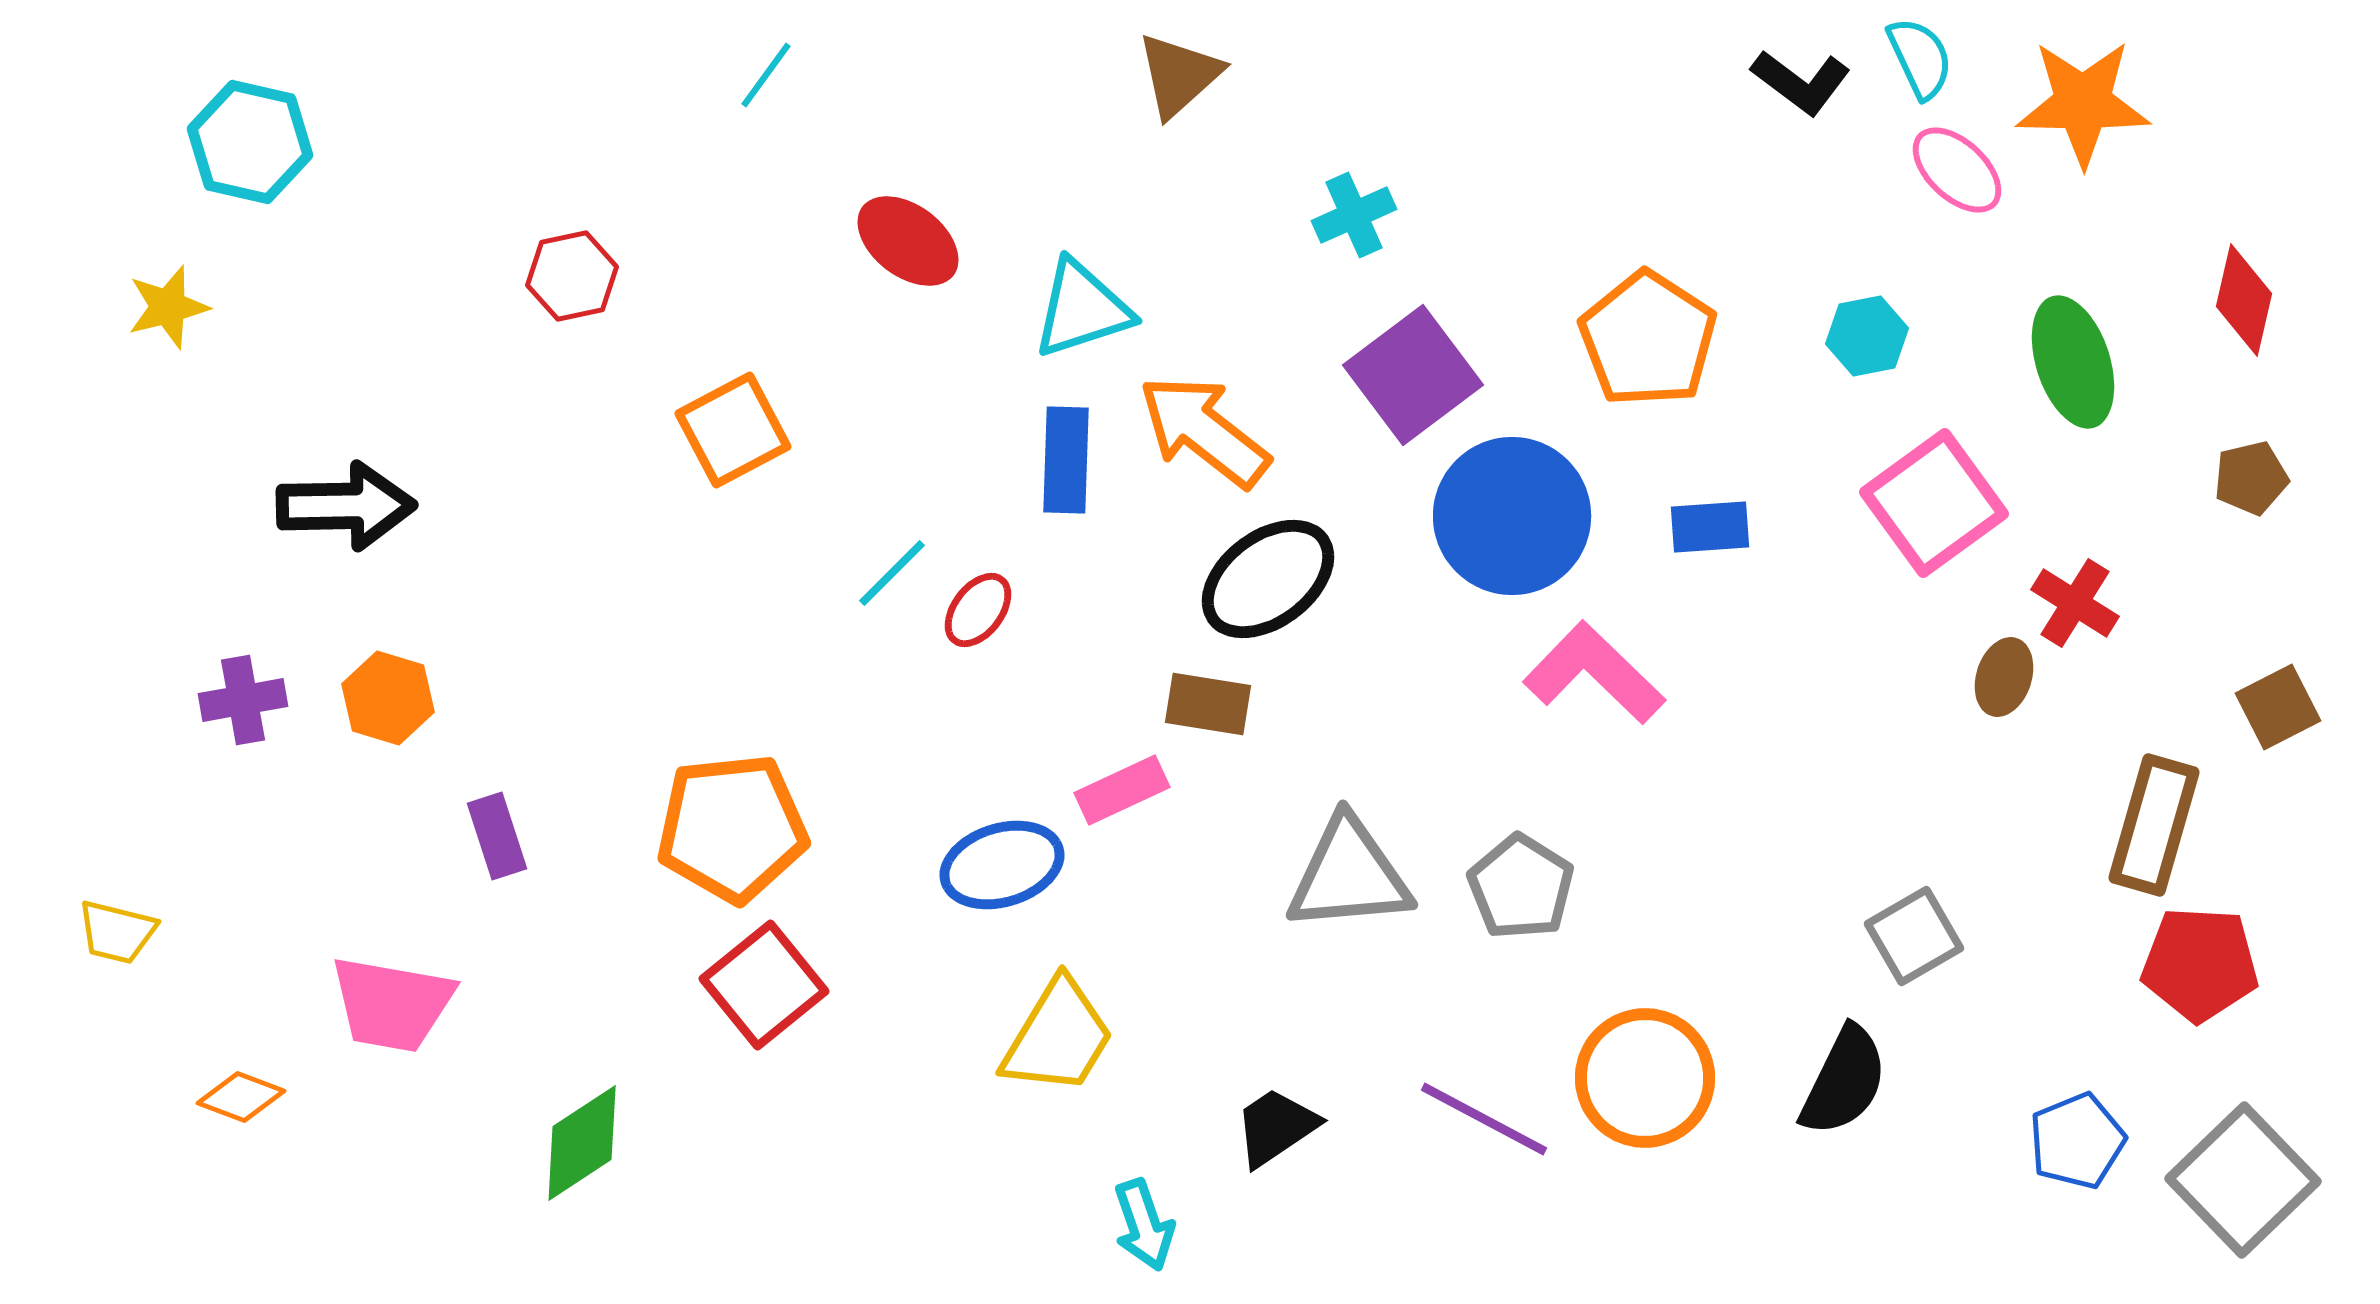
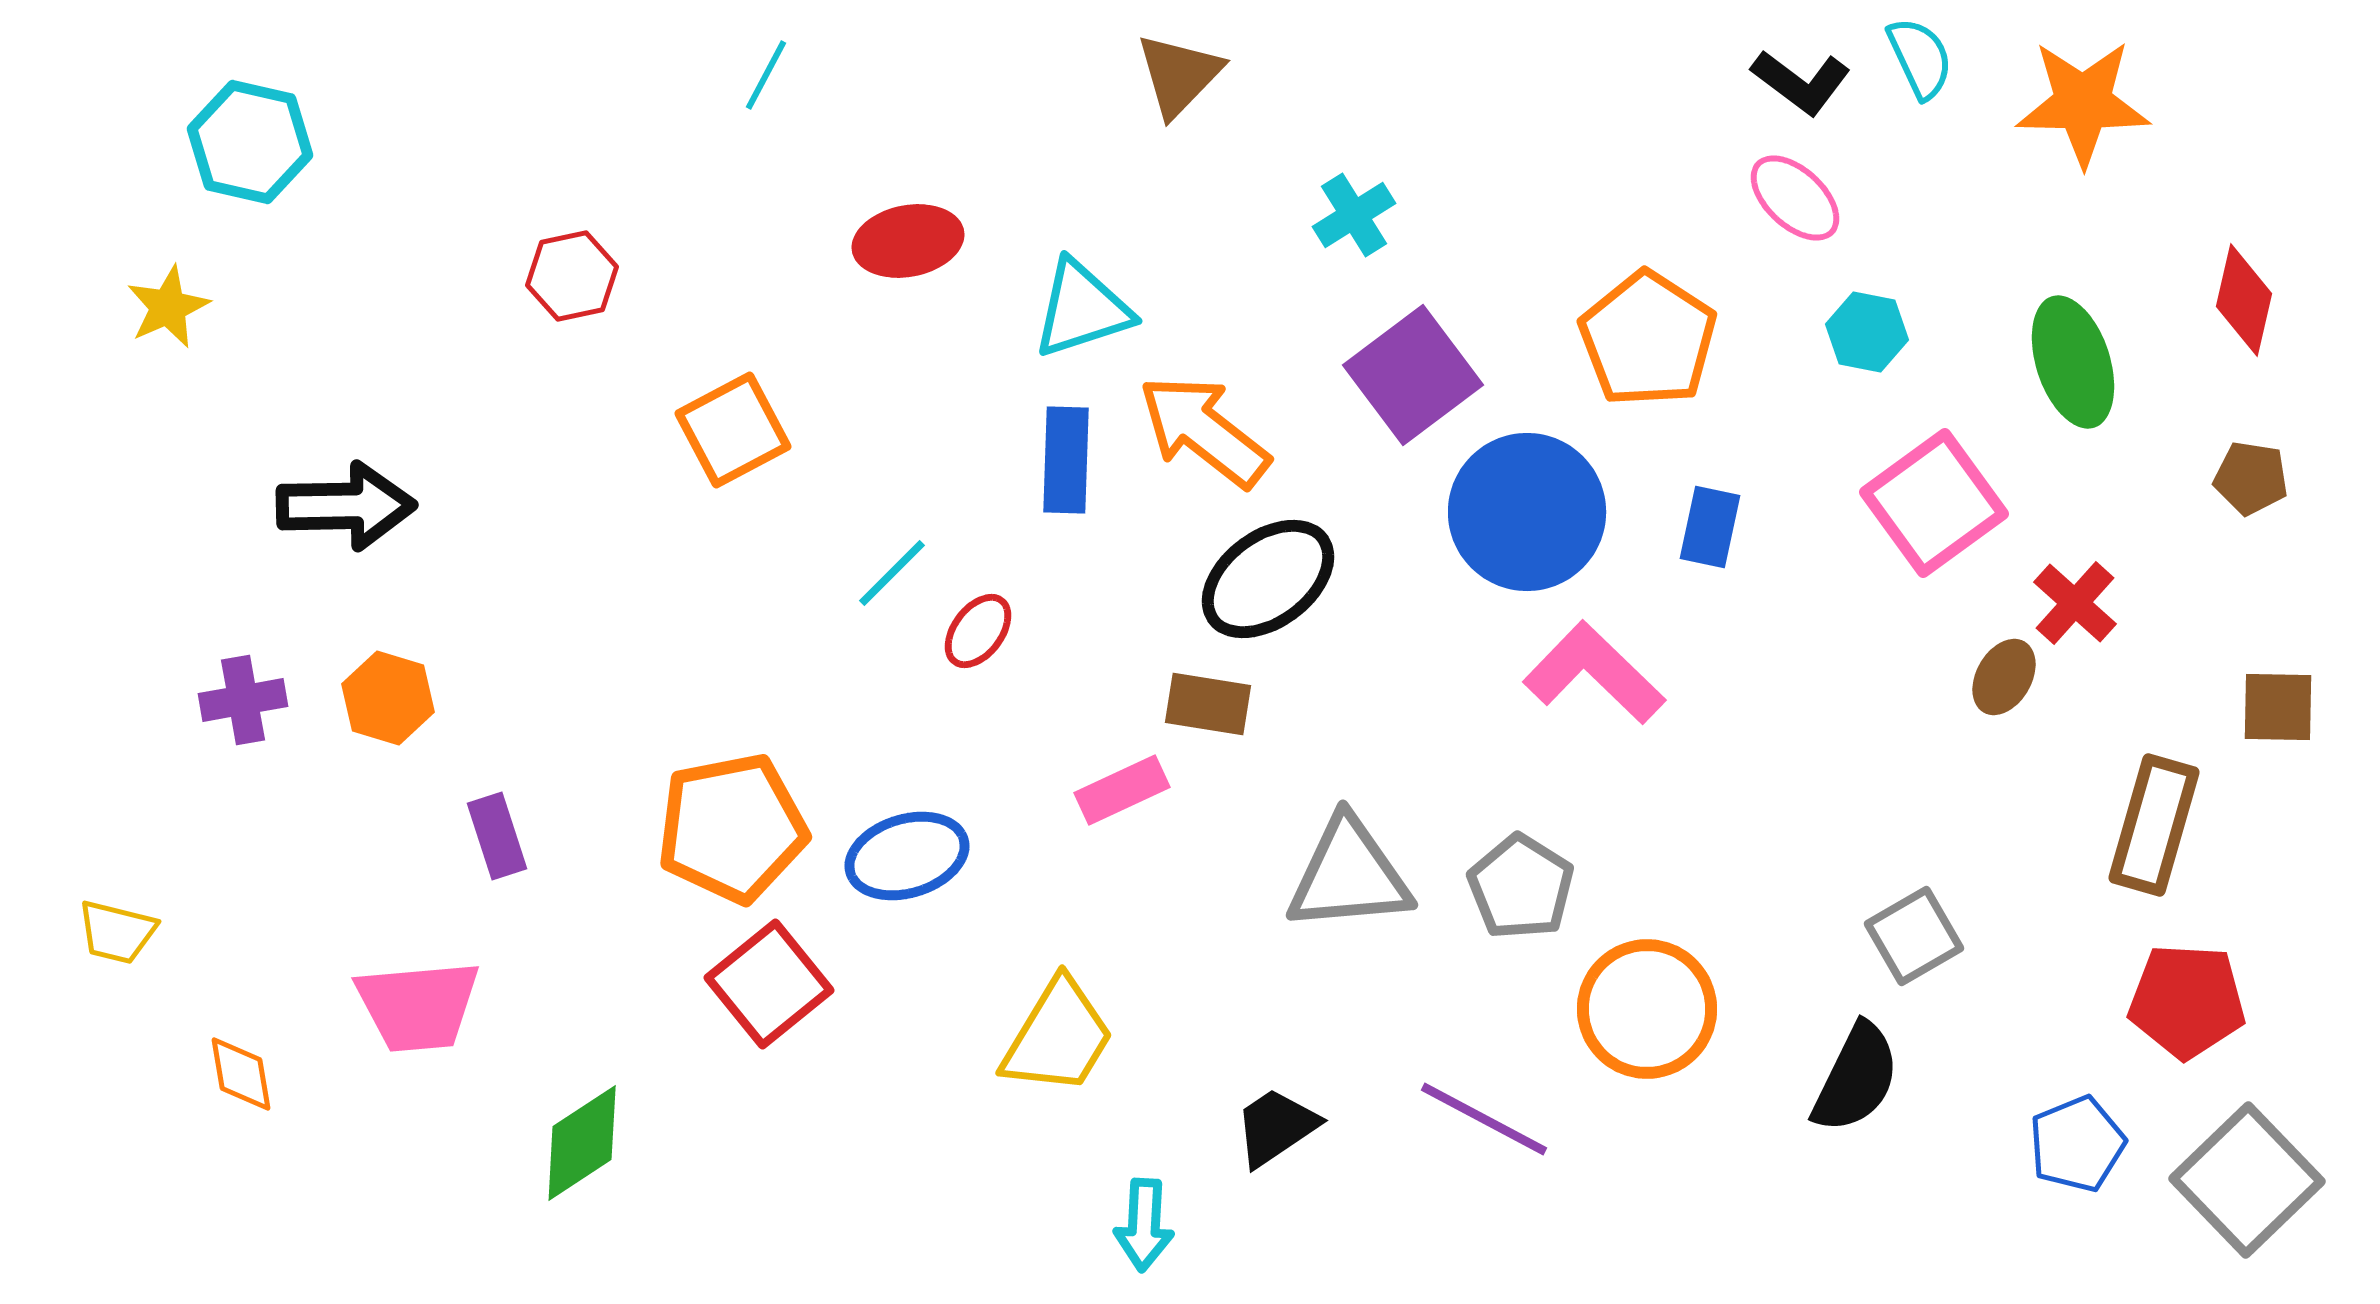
cyan line at (766, 75): rotated 8 degrees counterclockwise
brown triangle at (1179, 75): rotated 4 degrees counterclockwise
pink ellipse at (1957, 170): moved 162 px left, 28 px down
cyan cross at (1354, 215): rotated 8 degrees counterclockwise
red ellipse at (908, 241): rotated 48 degrees counterclockwise
yellow star at (168, 307): rotated 10 degrees counterclockwise
cyan hexagon at (1867, 336): moved 4 px up; rotated 22 degrees clockwise
brown pentagon at (2251, 478): rotated 22 degrees clockwise
blue circle at (1512, 516): moved 15 px right, 4 px up
blue rectangle at (1710, 527): rotated 74 degrees counterclockwise
red cross at (2075, 603): rotated 10 degrees clockwise
red ellipse at (978, 610): moved 21 px down
brown ellipse at (2004, 677): rotated 12 degrees clockwise
brown square at (2278, 707): rotated 28 degrees clockwise
orange pentagon at (732, 828): rotated 5 degrees counterclockwise
blue ellipse at (1002, 865): moved 95 px left, 9 px up
red pentagon at (2200, 964): moved 13 px left, 37 px down
red square at (764, 985): moved 5 px right, 1 px up
pink trapezoid at (392, 1004): moved 26 px right, 2 px down; rotated 15 degrees counterclockwise
orange circle at (1645, 1078): moved 2 px right, 69 px up
black semicircle at (1844, 1081): moved 12 px right, 3 px up
orange diamond at (241, 1097): moved 23 px up; rotated 60 degrees clockwise
blue pentagon at (2077, 1141): moved 3 px down
gray square at (2243, 1180): moved 4 px right
cyan arrow at (1144, 1225): rotated 22 degrees clockwise
